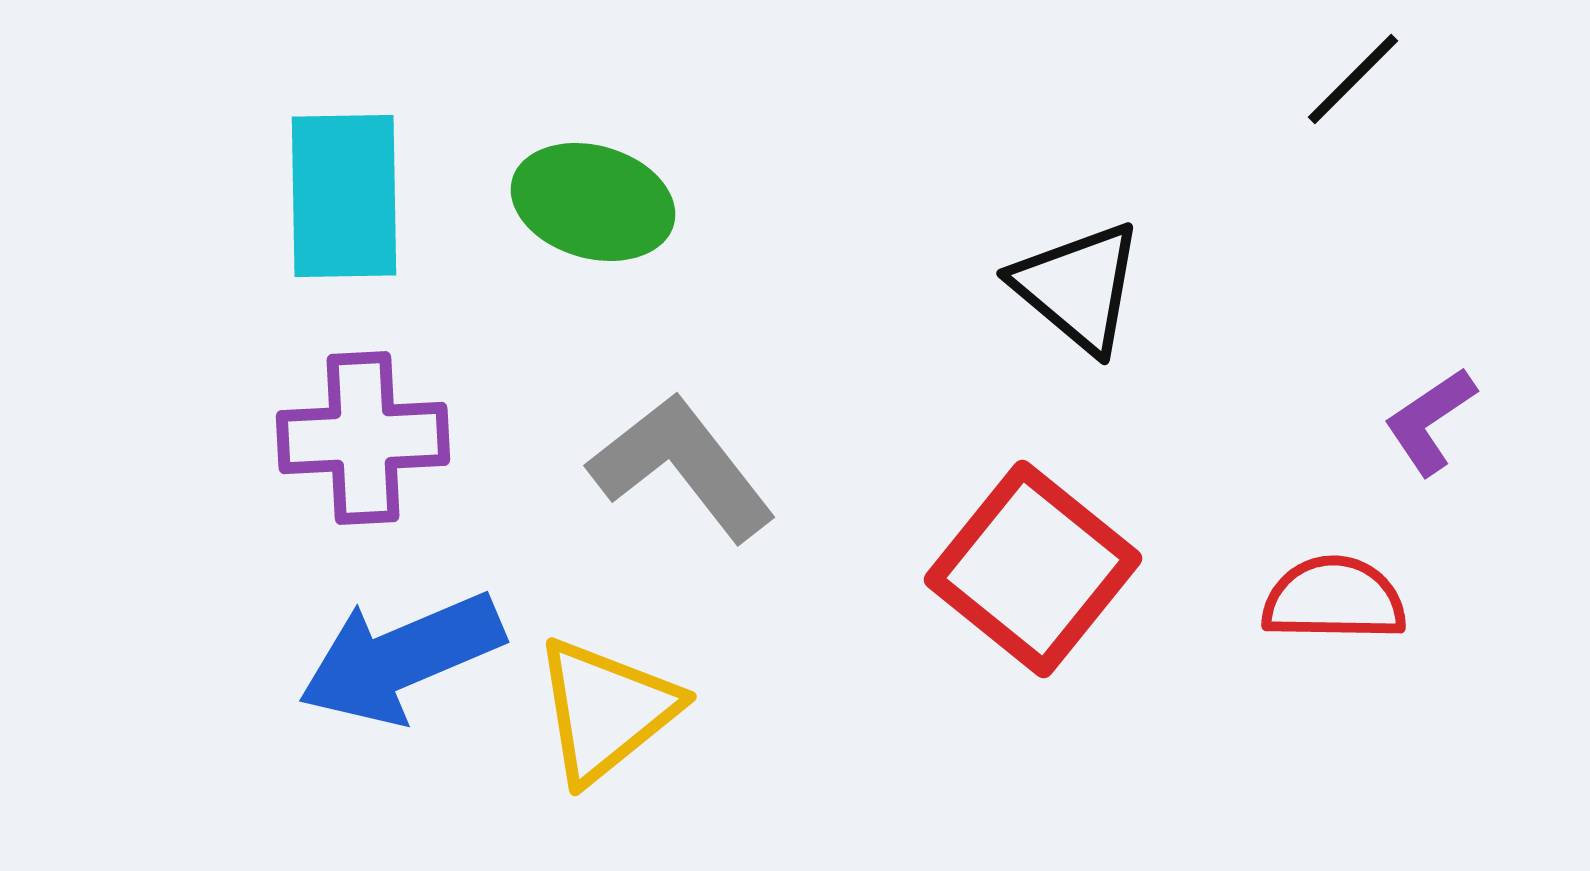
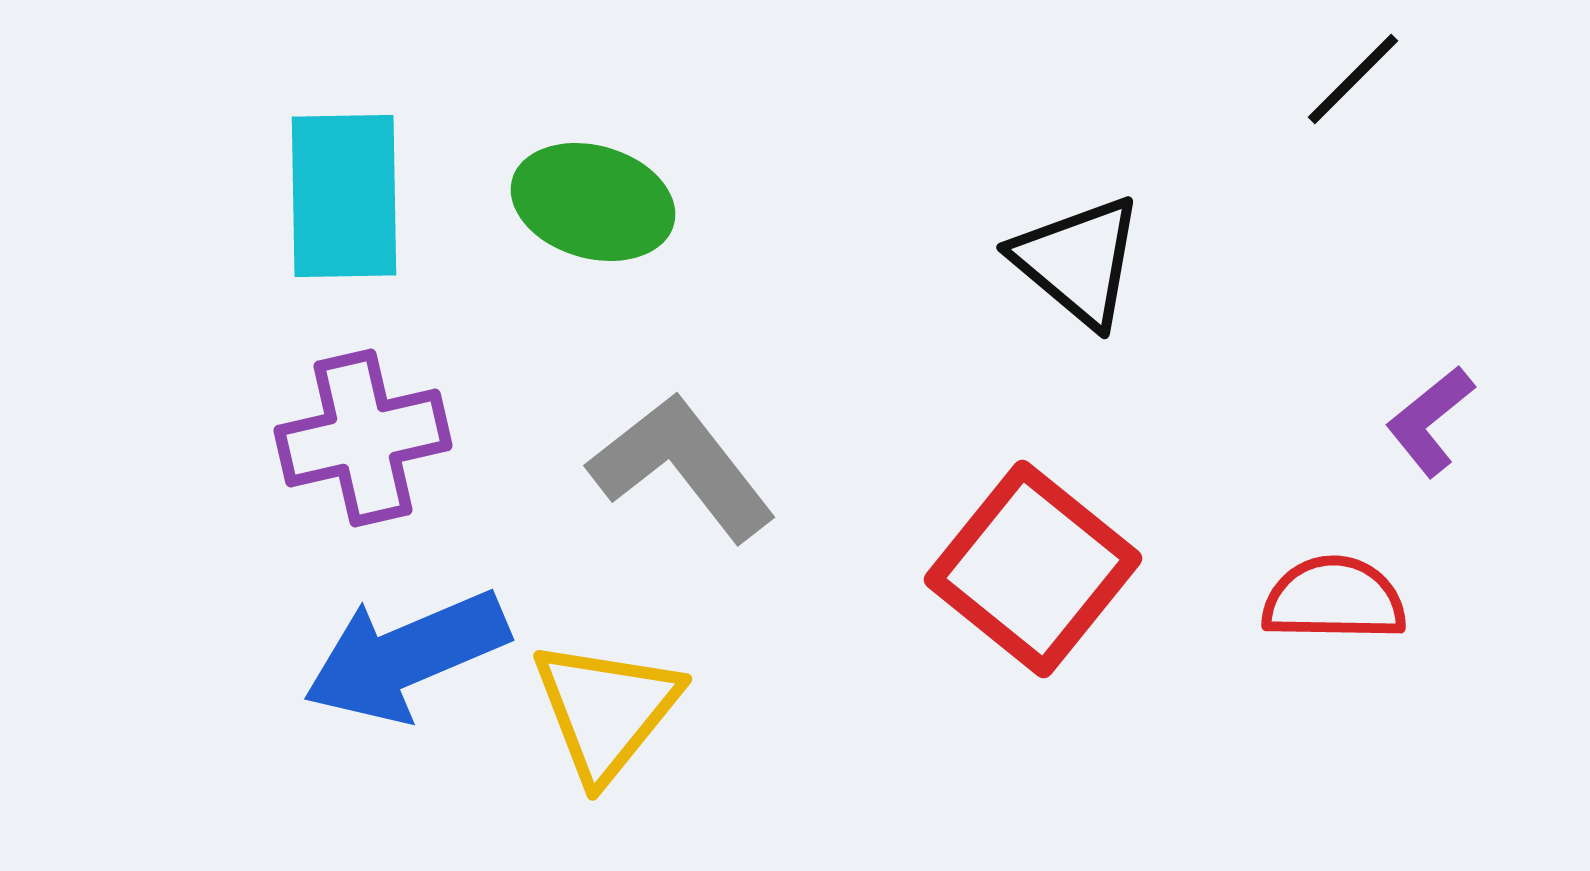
black triangle: moved 26 px up
purple L-shape: rotated 5 degrees counterclockwise
purple cross: rotated 10 degrees counterclockwise
blue arrow: moved 5 px right, 2 px up
yellow triangle: rotated 12 degrees counterclockwise
